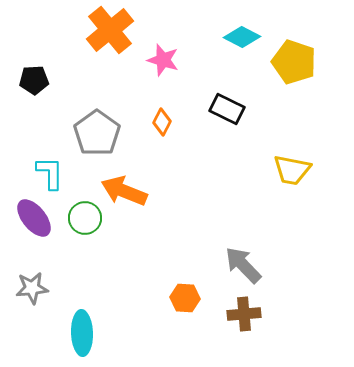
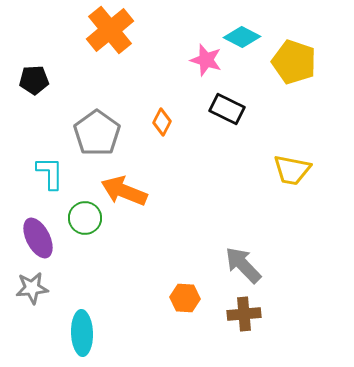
pink star: moved 43 px right
purple ellipse: moved 4 px right, 20 px down; rotated 12 degrees clockwise
